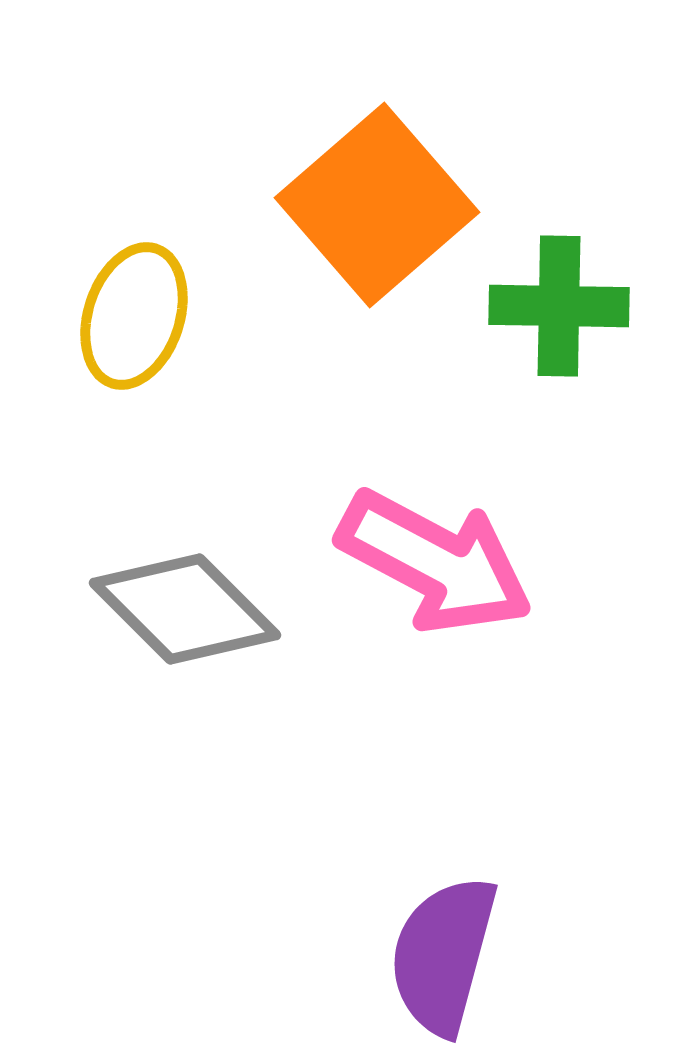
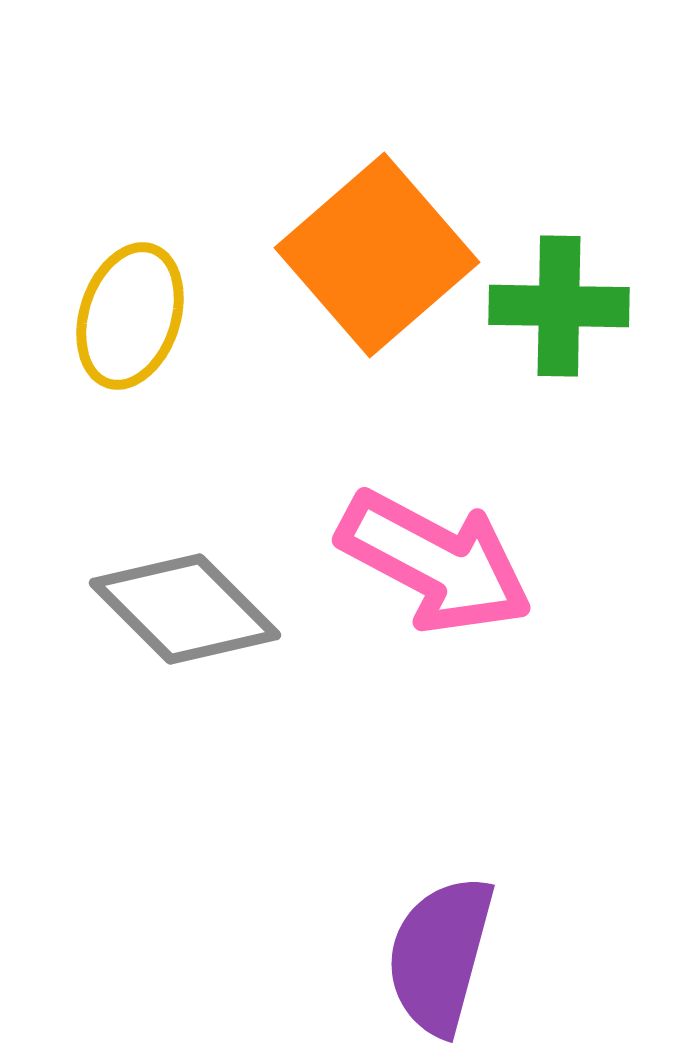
orange square: moved 50 px down
yellow ellipse: moved 4 px left
purple semicircle: moved 3 px left
